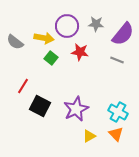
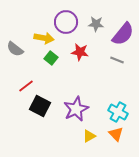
purple circle: moved 1 px left, 4 px up
gray semicircle: moved 7 px down
red line: moved 3 px right; rotated 21 degrees clockwise
